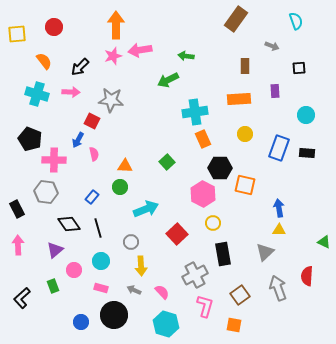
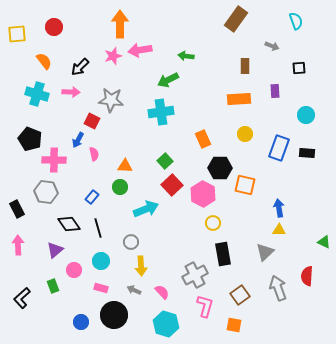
orange arrow at (116, 25): moved 4 px right, 1 px up
cyan cross at (195, 112): moved 34 px left
green square at (167, 162): moved 2 px left, 1 px up
red square at (177, 234): moved 5 px left, 49 px up
